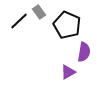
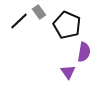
purple triangle: rotated 35 degrees counterclockwise
